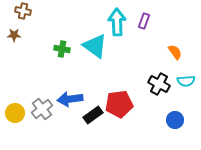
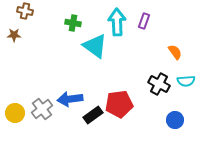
brown cross: moved 2 px right
green cross: moved 11 px right, 26 px up
